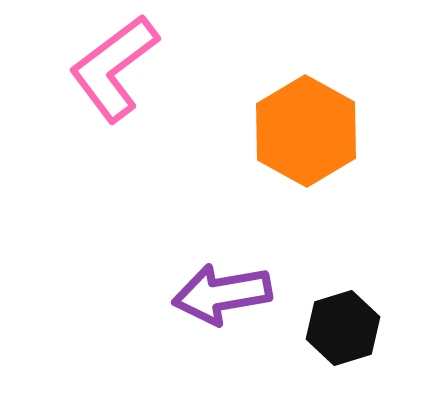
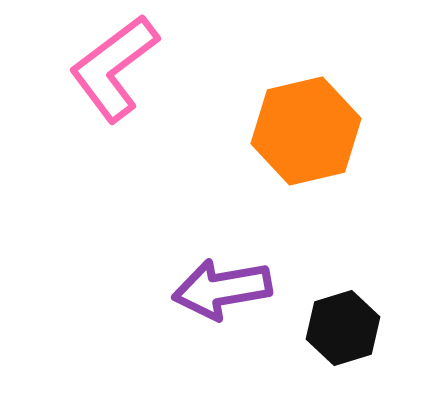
orange hexagon: rotated 18 degrees clockwise
purple arrow: moved 5 px up
